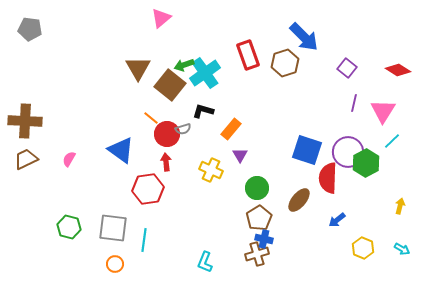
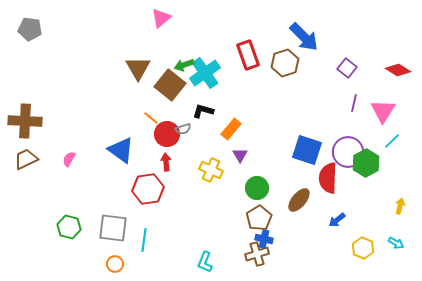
cyan arrow at (402, 249): moved 6 px left, 6 px up
